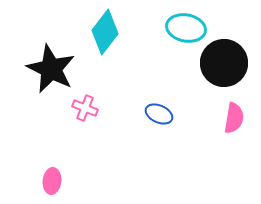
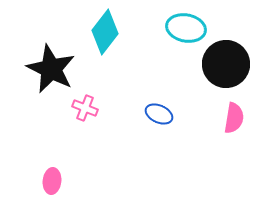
black circle: moved 2 px right, 1 px down
